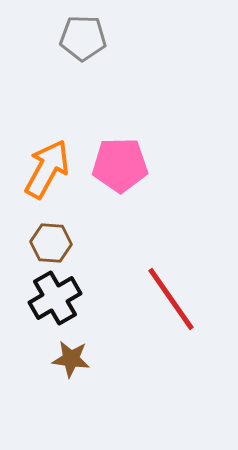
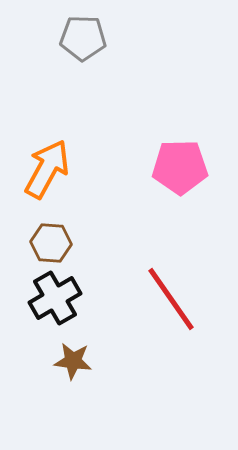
pink pentagon: moved 60 px right, 2 px down
brown star: moved 2 px right, 2 px down
